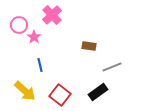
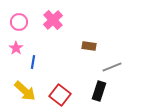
pink cross: moved 1 px right, 5 px down
pink circle: moved 3 px up
pink star: moved 18 px left, 11 px down
blue line: moved 7 px left, 3 px up; rotated 24 degrees clockwise
black rectangle: moved 1 px right, 1 px up; rotated 36 degrees counterclockwise
